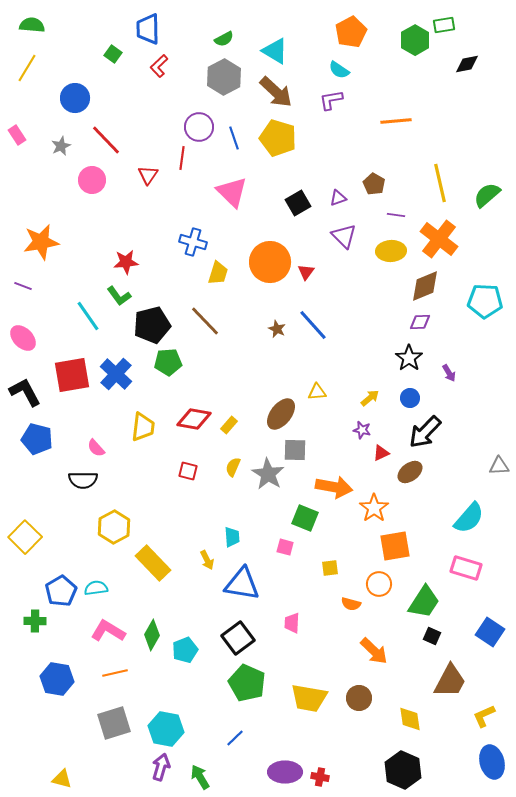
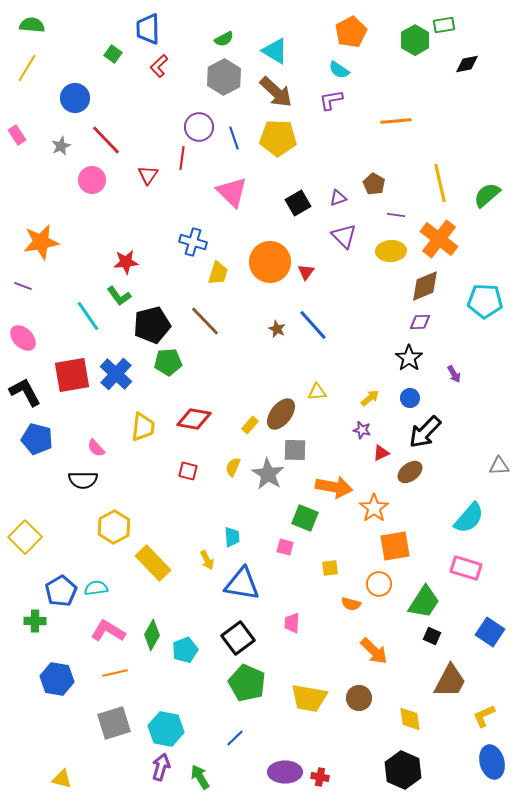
yellow pentagon at (278, 138): rotated 15 degrees counterclockwise
purple arrow at (449, 373): moved 5 px right, 1 px down
yellow rectangle at (229, 425): moved 21 px right
